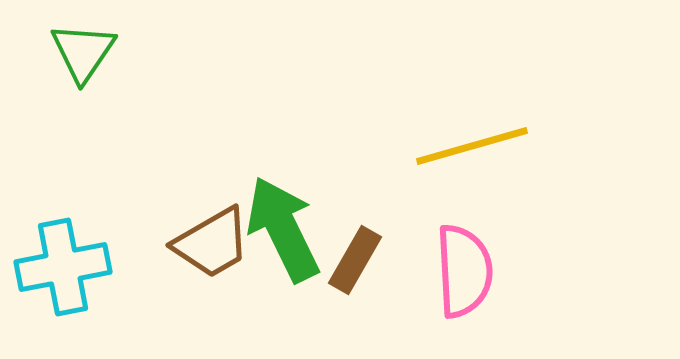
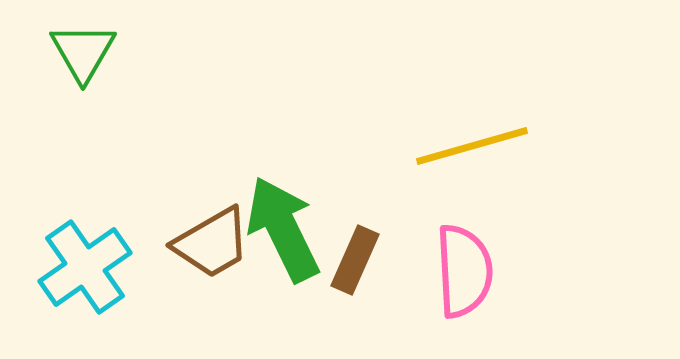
green triangle: rotated 4 degrees counterclockwise
brown rectangle: rotated 6 degrees counterclockwise
cyan cross: moved 22 px right; rotated 24 degrees counterclockwise
